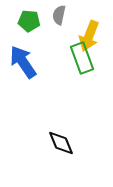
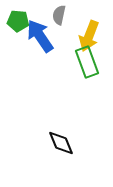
green pentagon: moved 11 px left
green rectangle: moved 5 px right, 4 px down
blue arrow: moved 17 px right, 26 px up
